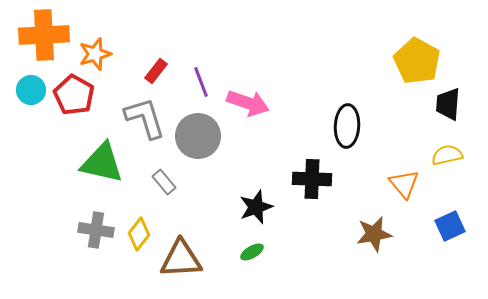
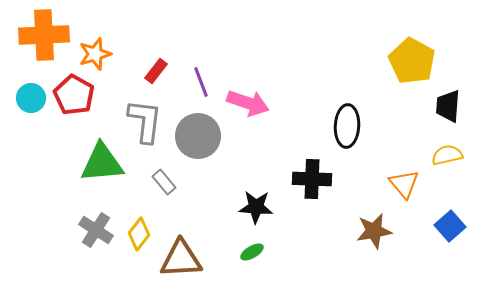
yellow pentagon: moved 5 px left
cyan circle: moved 8 px down
black trapezoid: moved 2 px down
gray L-shape: moved 3 px down; rotated 24 degrees clockwise
green triangle: rotated 18 degrees counterclockwise
black star: rotated 24 degrees clockwise
blue square: rotated 16 degrees counterclockwise
gray cross: rotated 24 degrees clockwise
brown star: moved 3 px up
